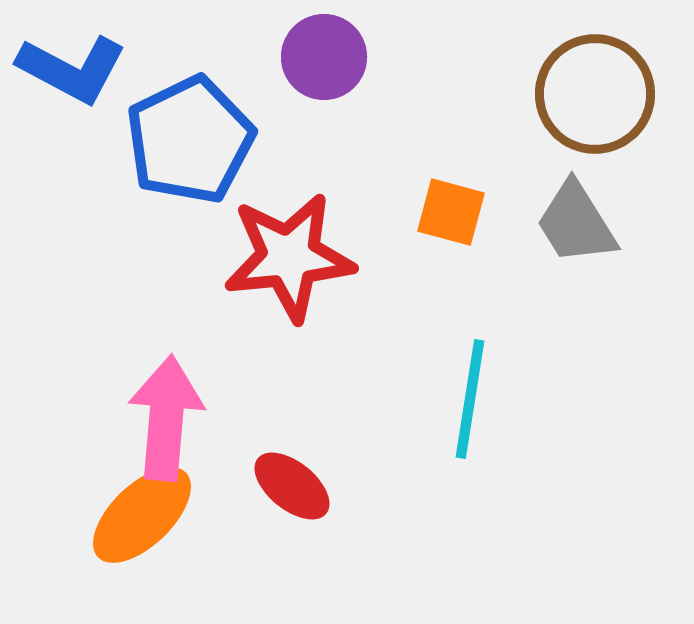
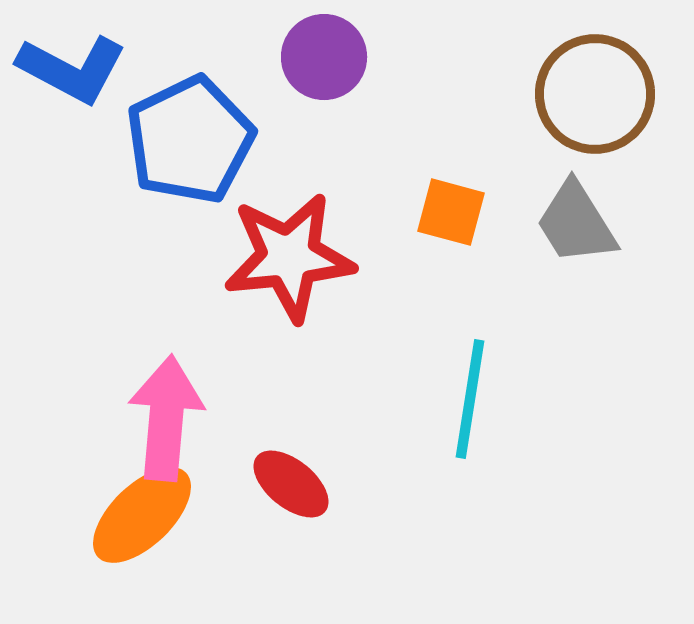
red ellipse: moved 1 px left, 2 px up
